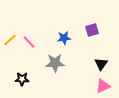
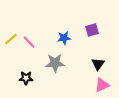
yellow line: moved 1 px right, 1 px up
black triangle: moved 3 px left
black star: moved 4 px right, 1 px up
pink triangle: moved 1 px left, 1 px up
